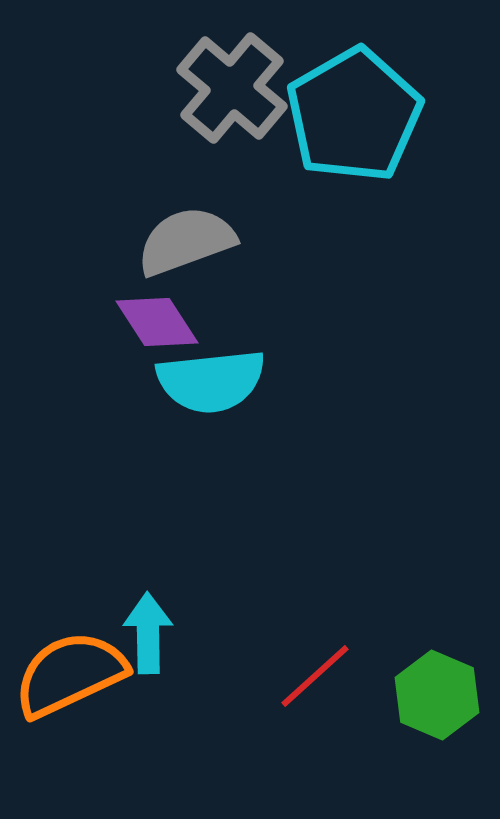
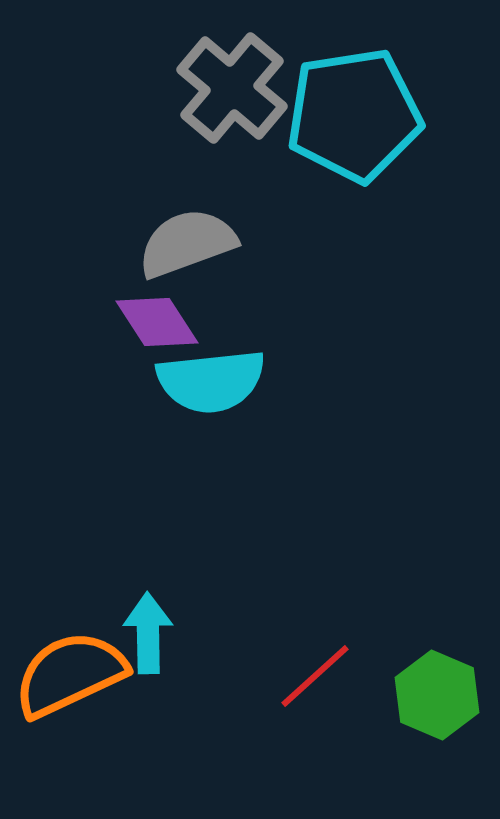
cyan pentagon: rotated 21 degrees clockwise
gray semicircle: moved 1 px right, 2 px down
